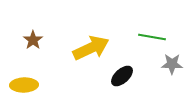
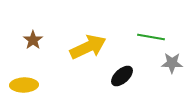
green line: moved 1 px left
yellow arrow: moved 3 px left, 1 px up
gray star: moved 1 px up
